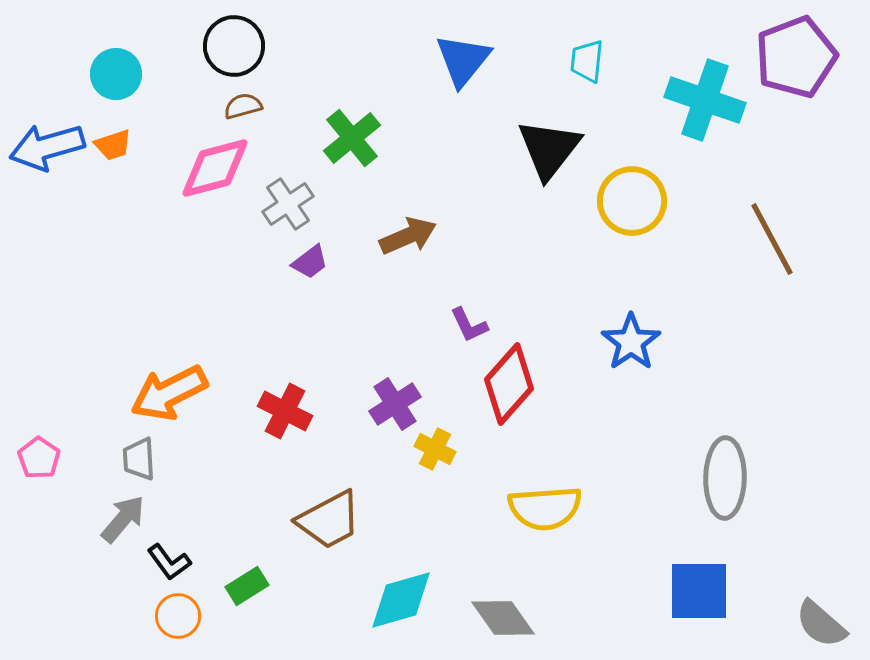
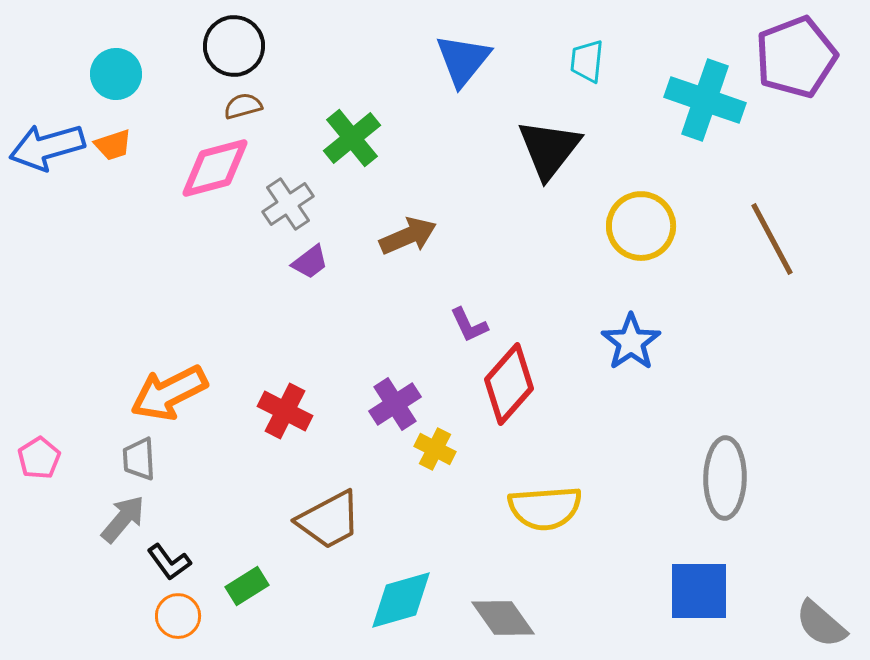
yellow circle: moved 9 px right, 25 px down
pink pentagon: rotated 6 degrees clockwise
